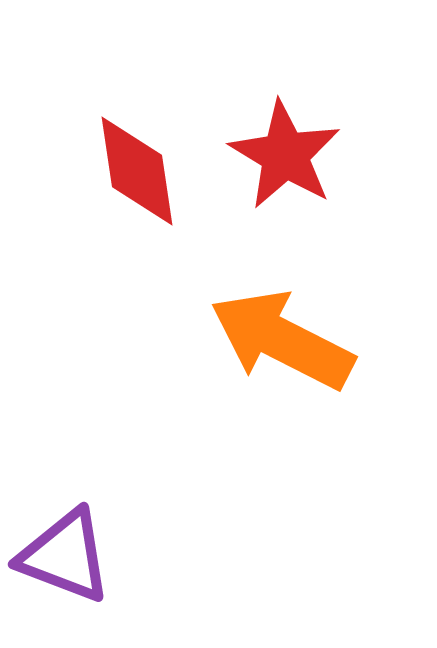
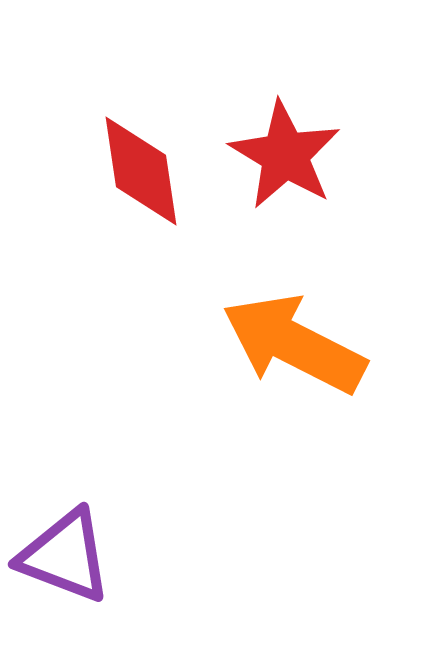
red diamond: moved 4 px right
orange arrow: moved 12 px right, 4 px down
